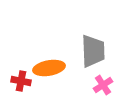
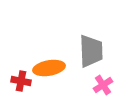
gray trapezoid: moved 2 px left
